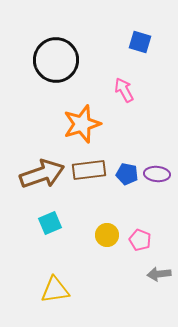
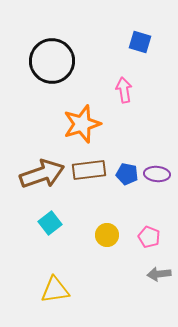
black circle: moved 4 px left, 1 px down
pink arrow: rotated 20 degrees clockwise
cyan square: rotated 15 degrees counterclockwise
pink pentagon: moved 9 px right, 3 px up
